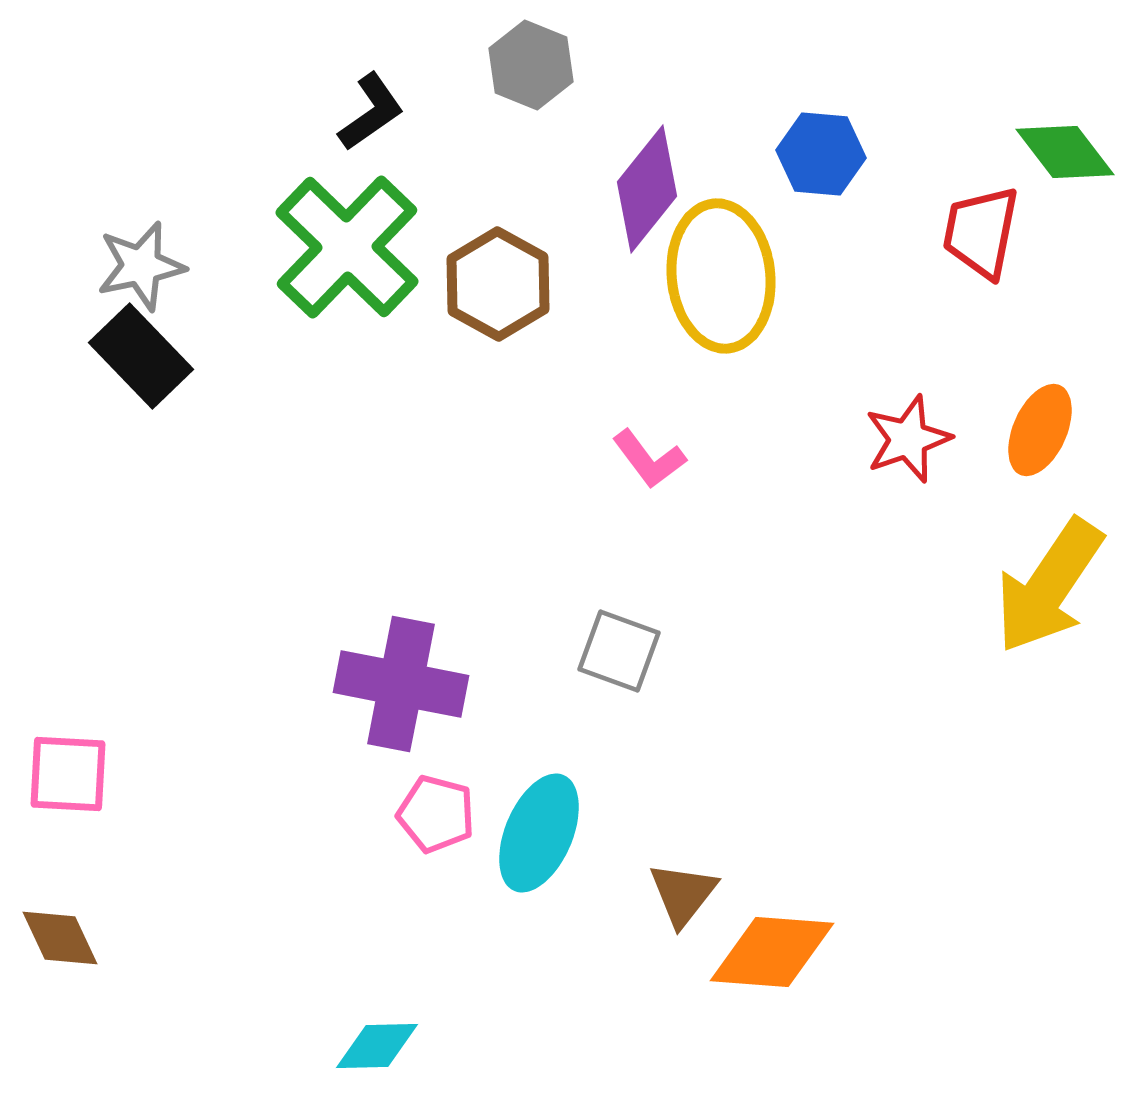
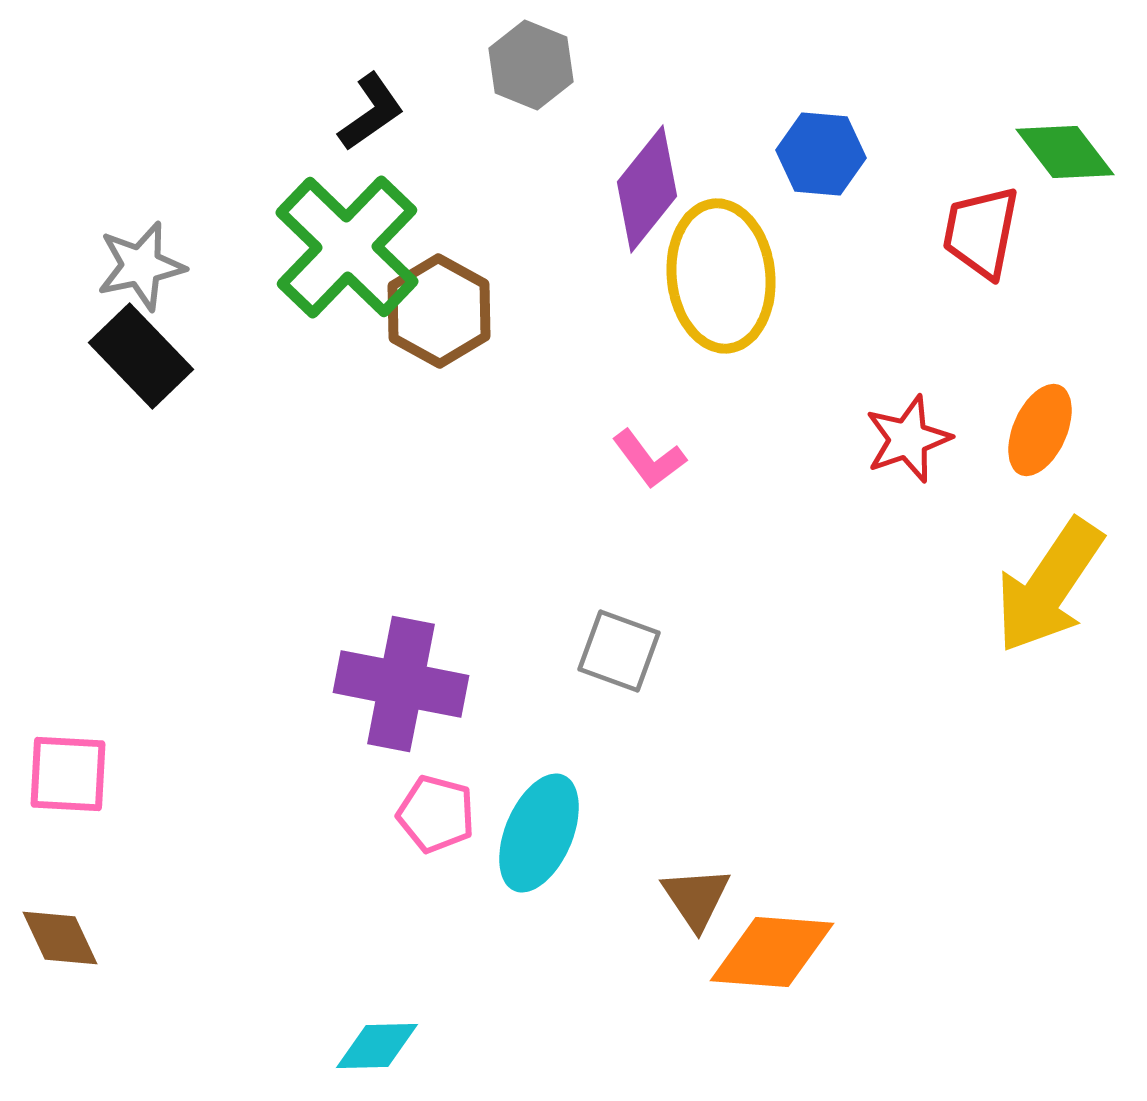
brown hexagon: moved 59 px left, 27 px down
brown triangle: moved 13 px right, 4 px down; rotated 12 degrees counterclockwise
